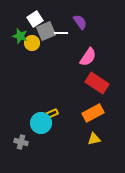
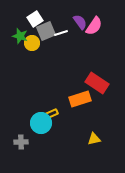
white line: rotated 16 degrees counterclockwise
pink semicircle: moved 6 px right, 31 px up
orange rectangle: moved 13 px left, 14 px up; rotated 10 degrees clockwise
gray cross: rotated 16 degrees counterclockwise
